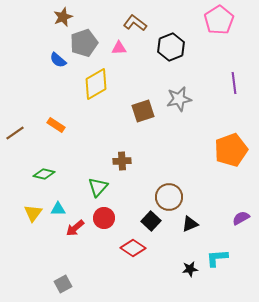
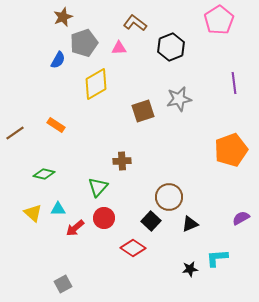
blue semicircle: rotated 102 degrees counterclockwise
yellow triangle: rotated 24 degrees counterclockwise
